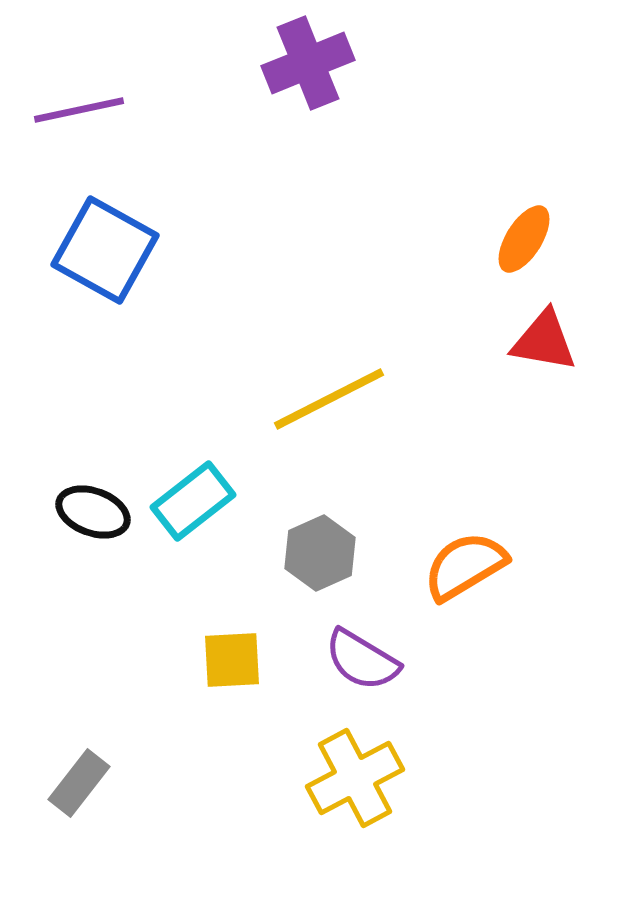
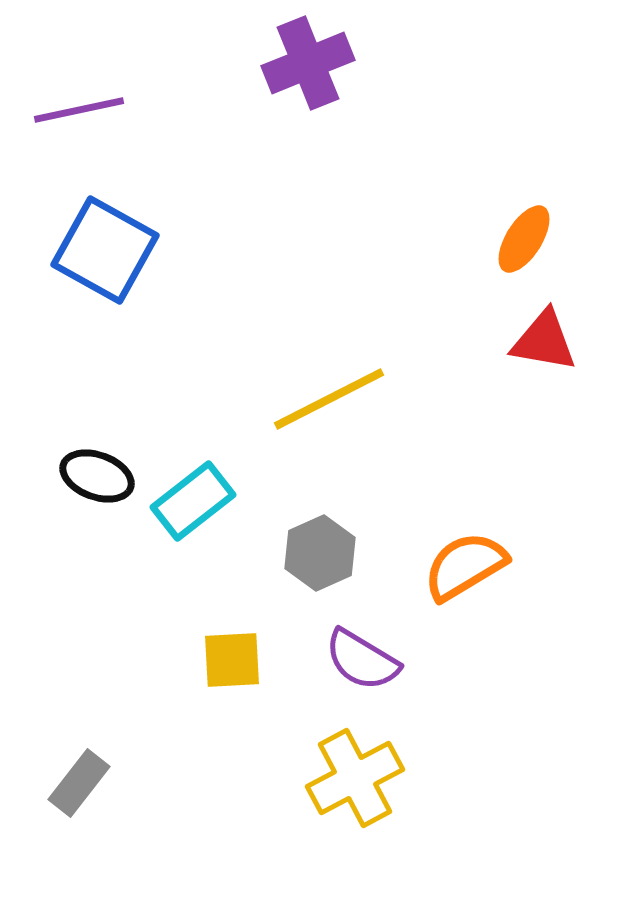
black ellipse: moved 4 px right, 36 px up
